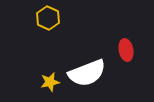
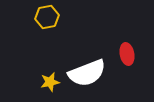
yellow hexagon: moved 1 px left, 1 px up; rotated 25 degrees clockwise
red ellipse: moved 1 px right, 4 px down
